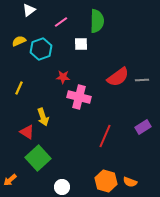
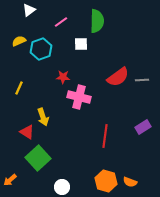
red line: rotated 15 degrees counterclockwise
